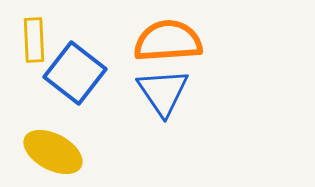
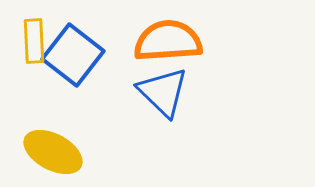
yellow rectangle: moved 1 px down
blue square: moved 2 px left, 18 px up
blue triangle: rotated 12 degrees counterclockwise
